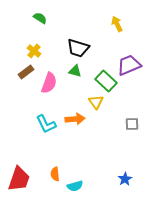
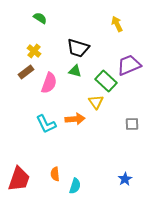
cyan semicircle: rotated 56 degrees counterclockwise
